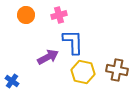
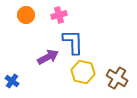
brown cross: moved 8 px down; rotated 20 degrees clockwise
